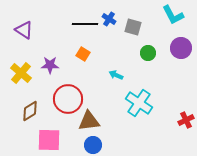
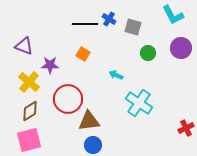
purple triangle: moved 16 px down; rotated 12 degrees counterclockwise
yellow cross: moved 8 px right, 9 px down
red cross: moved 8 px down
pink square: moved 20 px left; rotated 15 degrees counterclockwise
